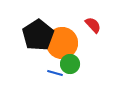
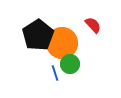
blue line: rotated 56 degrees clockwise
